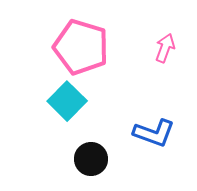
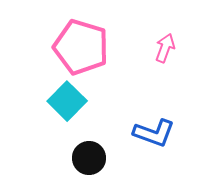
black circle: moved 2 px left, 1 px up
